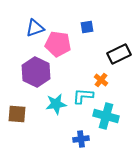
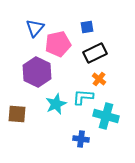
blue triangle: rotated 30 degrees counterclockwise
pink pentagon: rotated 20 degrees counterclockwise
black rectangle: moved 24 px left, 1 px up
purple hexagon: moved 1 px right
orange cross: moved 2 px left, 1 px up
cyan L-shape: moved 1 px down
cyan star: rotated 15 degrees counterclockwise
blue cross: rotated 14 degrees clockwise
